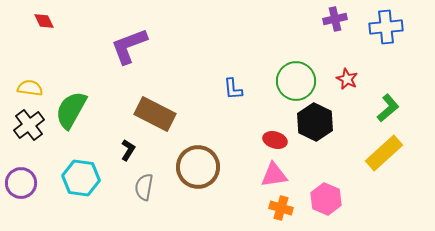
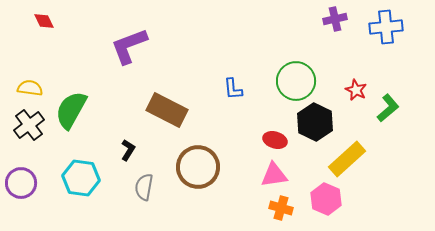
red star: moved 9 px right, 11 px down
brown rectangle: moved 12 px right, 4 px up
yellow rectangle: moved 37 px left, 6 px down
